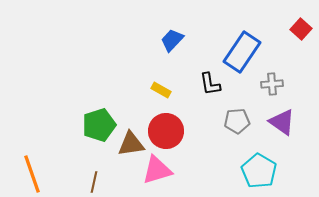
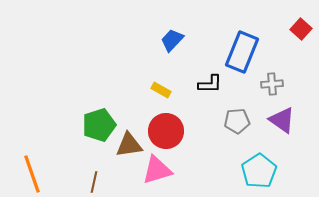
blue rectangle: rotated 12 degrees counterclockwise
black L-shape: rotated 80 degrees counterclockwise
purple triangle: moved 2 px up
brown triangle: moved 2 px left, 1 px down
cyan pentagon: rotated 8 degrees clockwise
